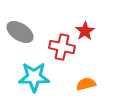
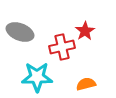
gray ellipse: rotated 12 degrees counterclockwise
red cross: rotated 25 degrees counterclockwise
cyan star: moved 3 px right
